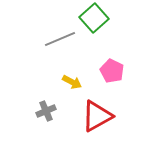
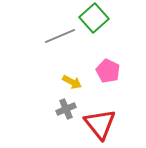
gray line: moved 3 px up
pink pentagon: moved 4 px left
gray cross: moved 20 px right, 2 px up
red triangle: moved 3 px right, 8 px down; rotated 40 degrees counterclockwise
